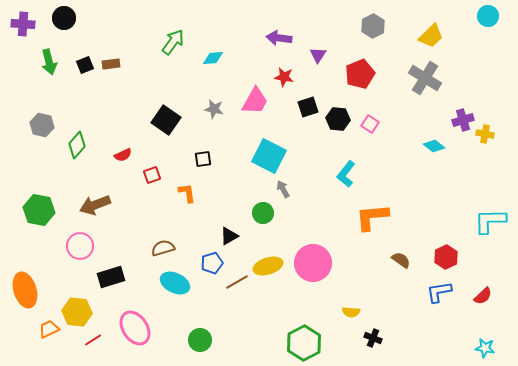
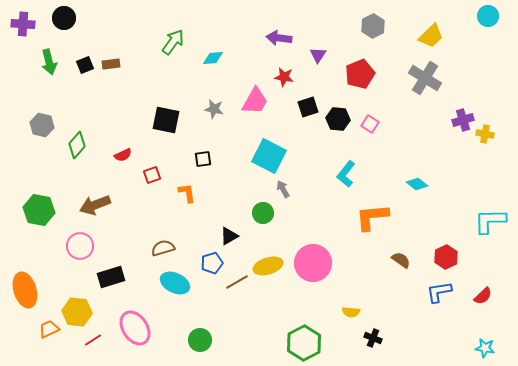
black square at (166, 120): rotated 24 degrees counterclockwise
cyan diamond at (434, 146): moved 17 px left, 38 px down
